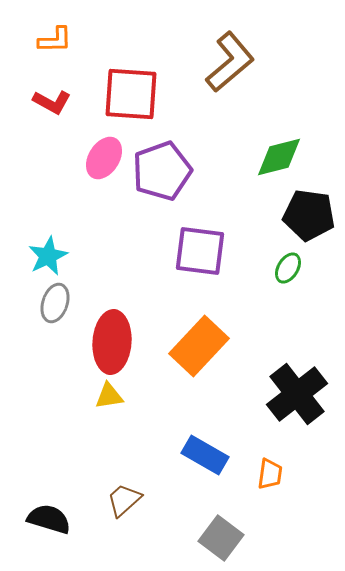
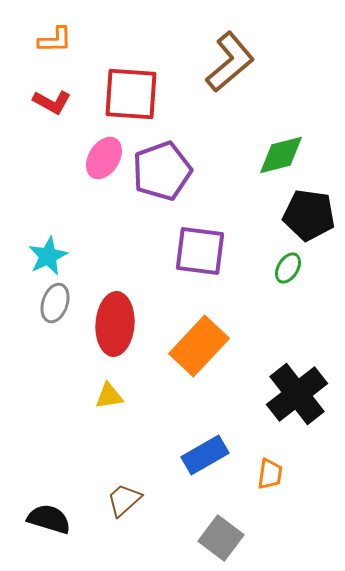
green diamond: moved 2 px right, 2 px up
red ellipse: moved 3 px right, 18 px up
blue rectangle: rotated 60 degrees counterclockwise
